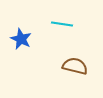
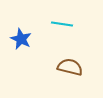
brown semicircle: moved 5 px left, 1 px down
